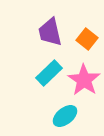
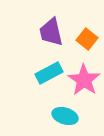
purple trapezoid: moved 1 px right
cyan rectangle: rotated 16 degrees clockwise
cyan ellipse: rotated 55 degrees clockwise
